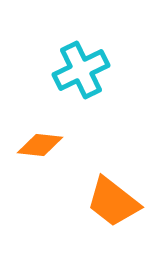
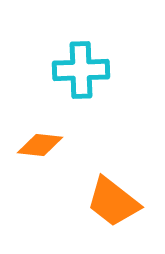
cyan cross: rotated 24 degrees clockwise
